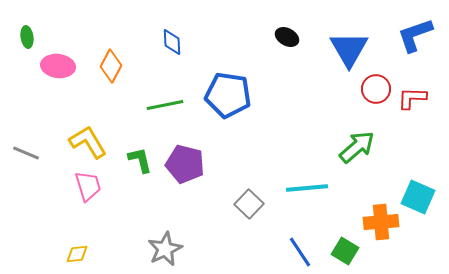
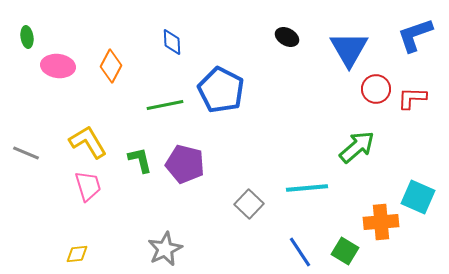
blue pentagon: moved 7 px left, 5 px up; rotated 18 degrees clockwise
